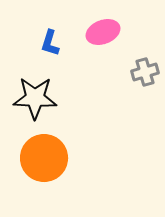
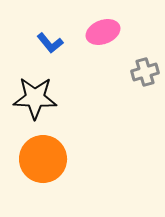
blue L-shape: rotated 56 degrees counterclockwise
orange circle: moved 1 px left, 1 px down
